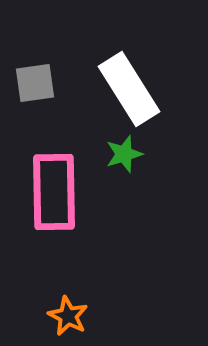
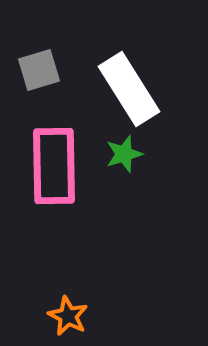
gray square: moved 4 px right, 13 px up; rotated 9 degrees counterclockwise
pink rectangle: moved 26 px up
